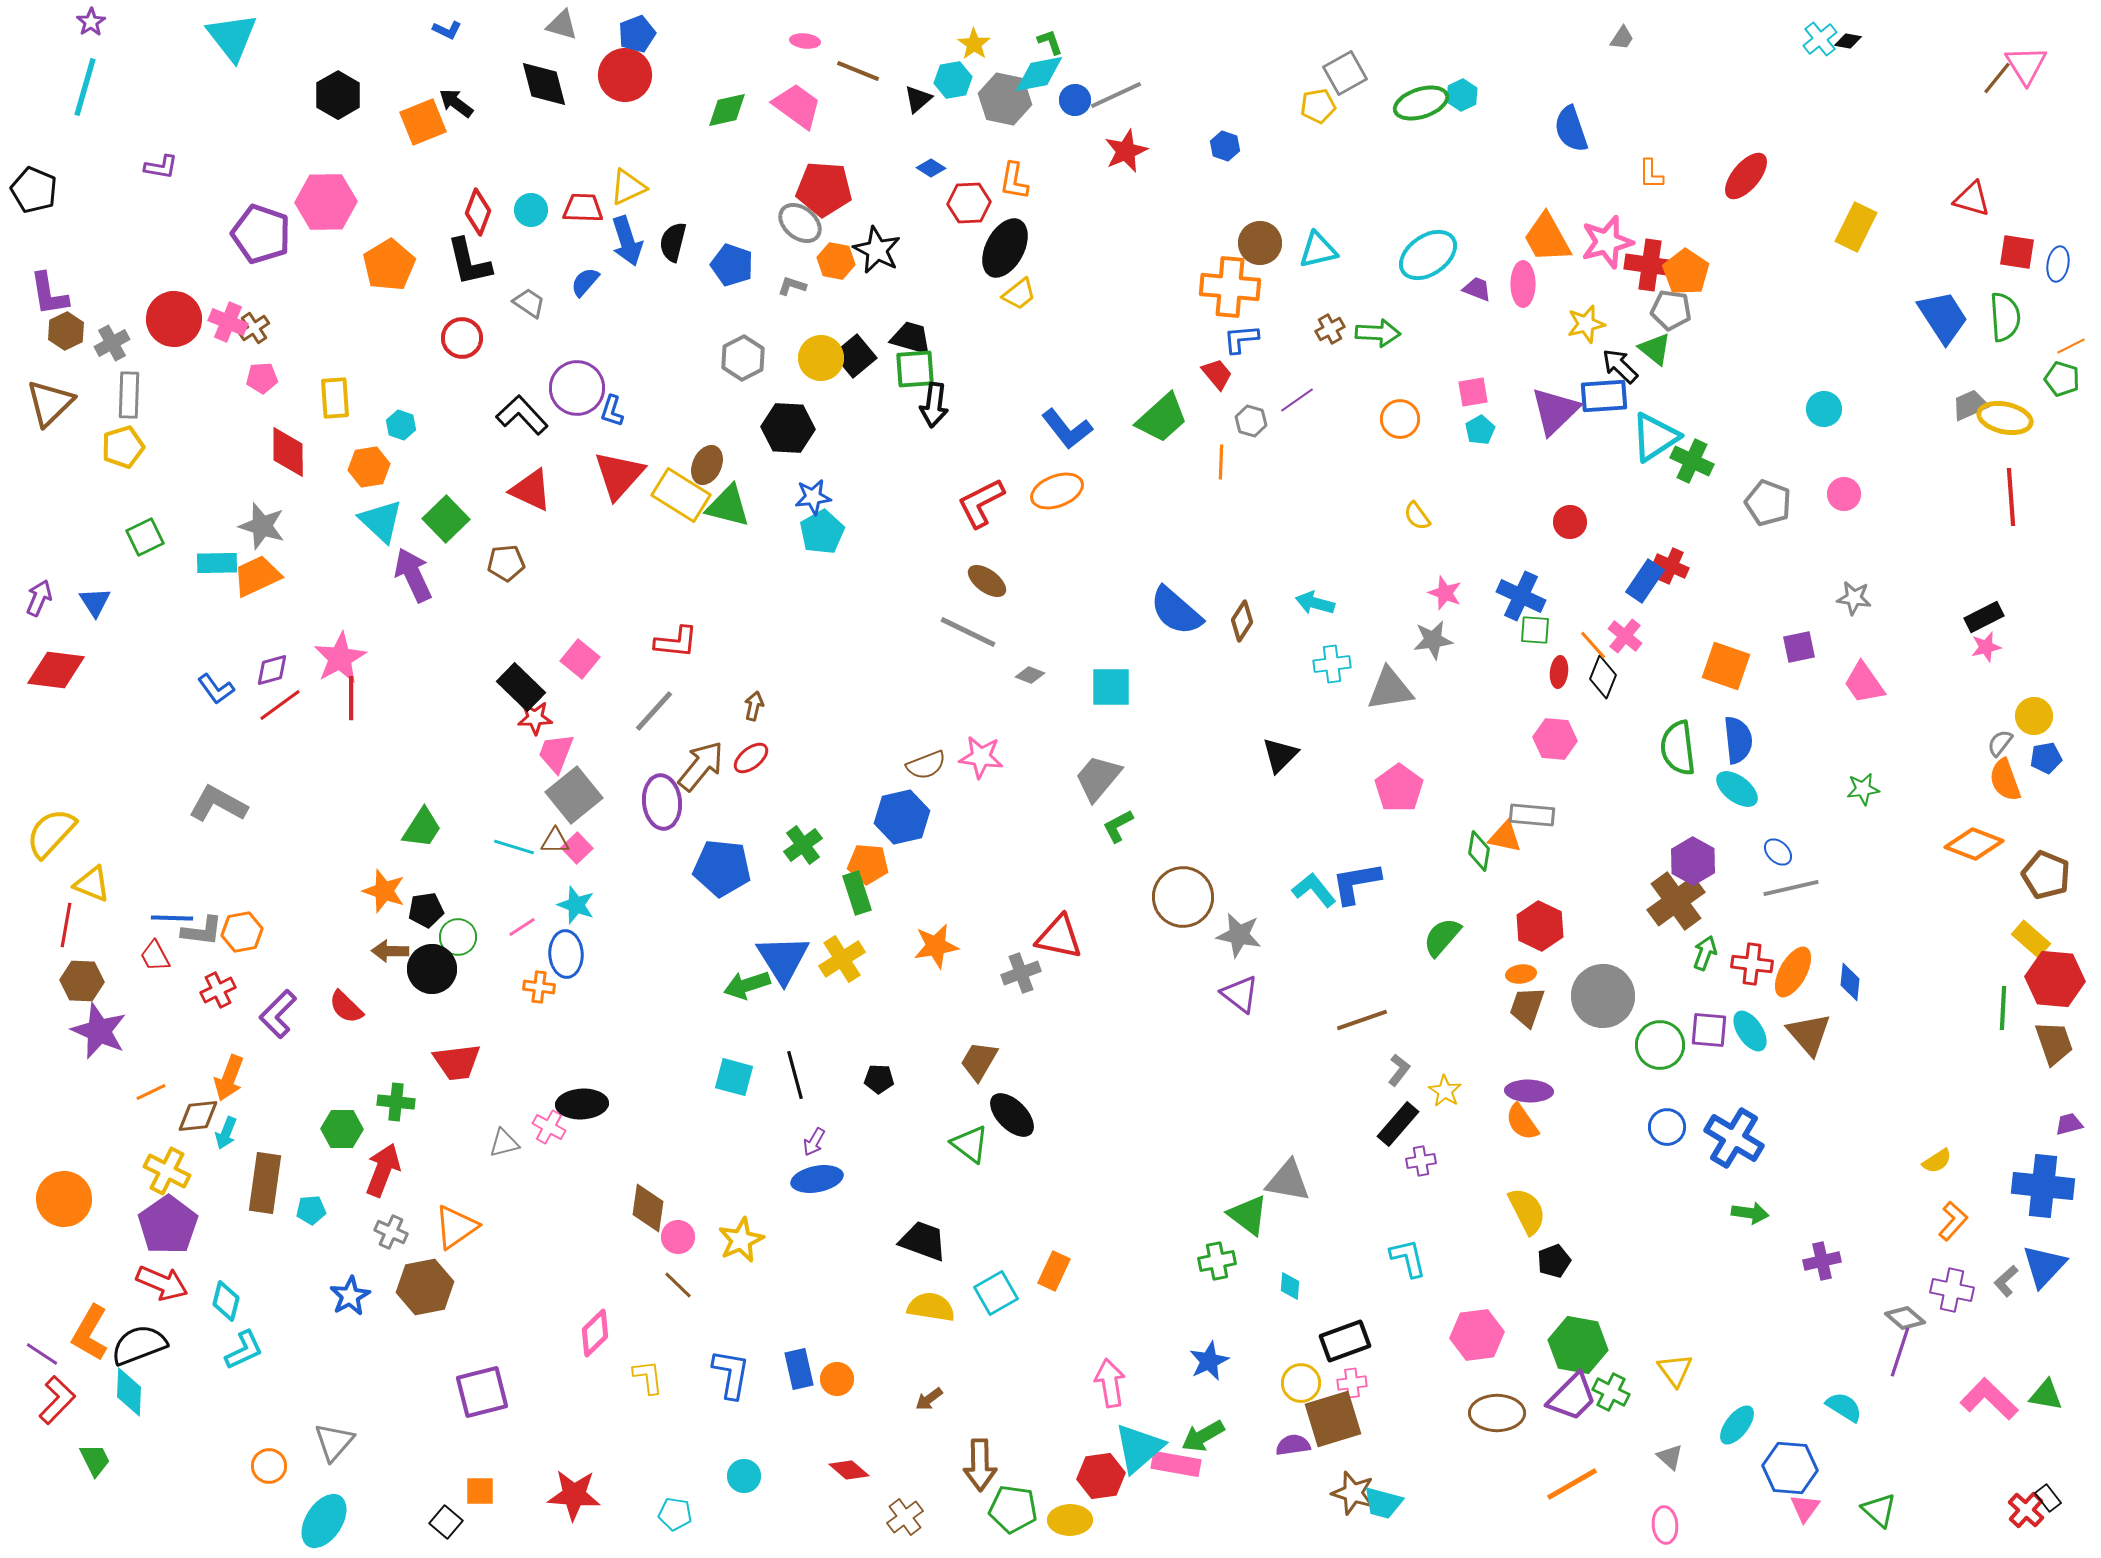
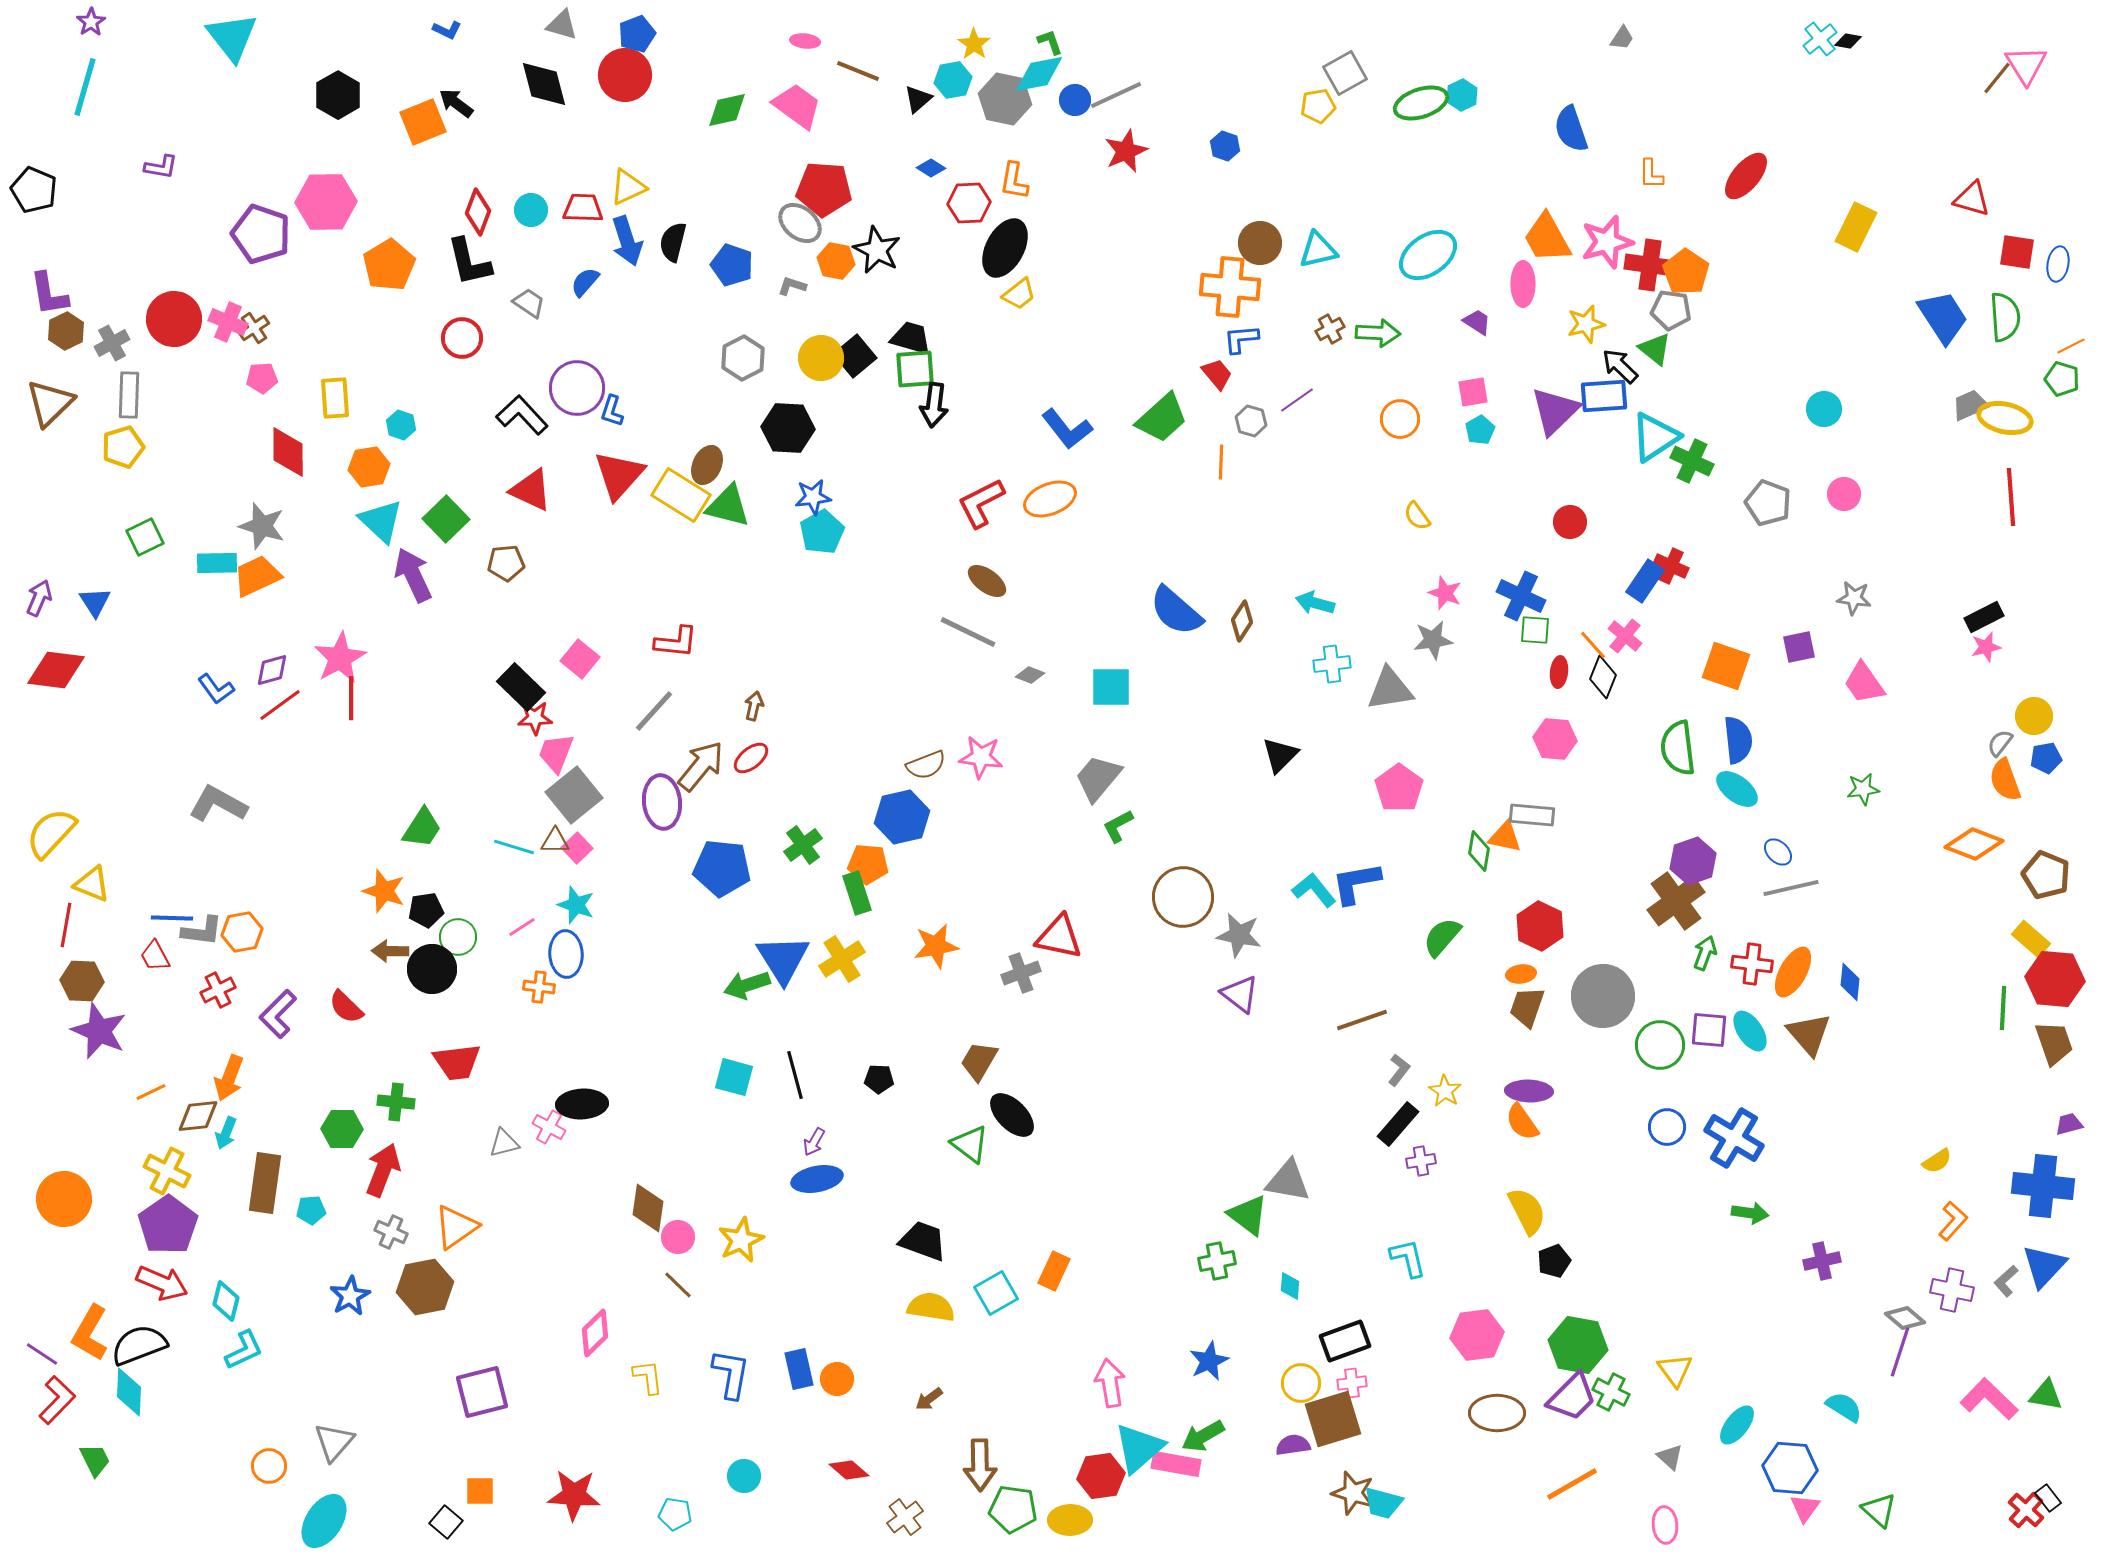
purple trapezoid at (1477, 289): moved 33 px down; rotated 12 degrees clockwise
orange ellipse at (1057, 491): moved 7 px left, 8 px down
purple hexagon at (1693, 861): rotated 12 degrees clockwise
